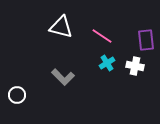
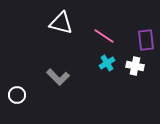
white triangle: moved 4 px up
pink line: moved 2 px right
gray L-shape: moved 5 px left
